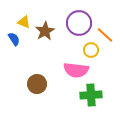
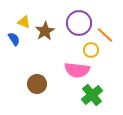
pink semicircle: moved 1 px right
green cross: moved 1 px right; rotated 35 degrees counterclockwise
